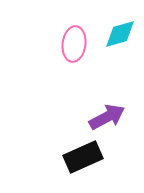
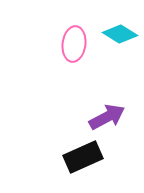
cyan diamond: rotated 48 degrees clockwise
